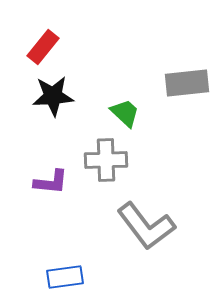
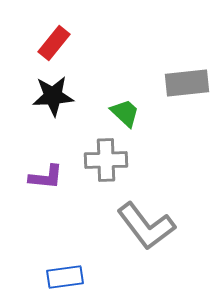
red rectangle: moved 11 px right, 4 px up
purple L-shape: moved 5 px left, 5 px up
